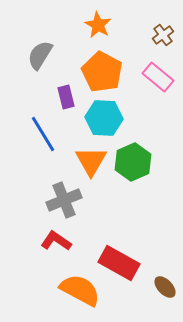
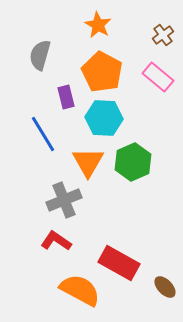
gray semicircle: rotated 16 degrees counterclockwise
orange triangle: moved 3 px left, 1 px down
